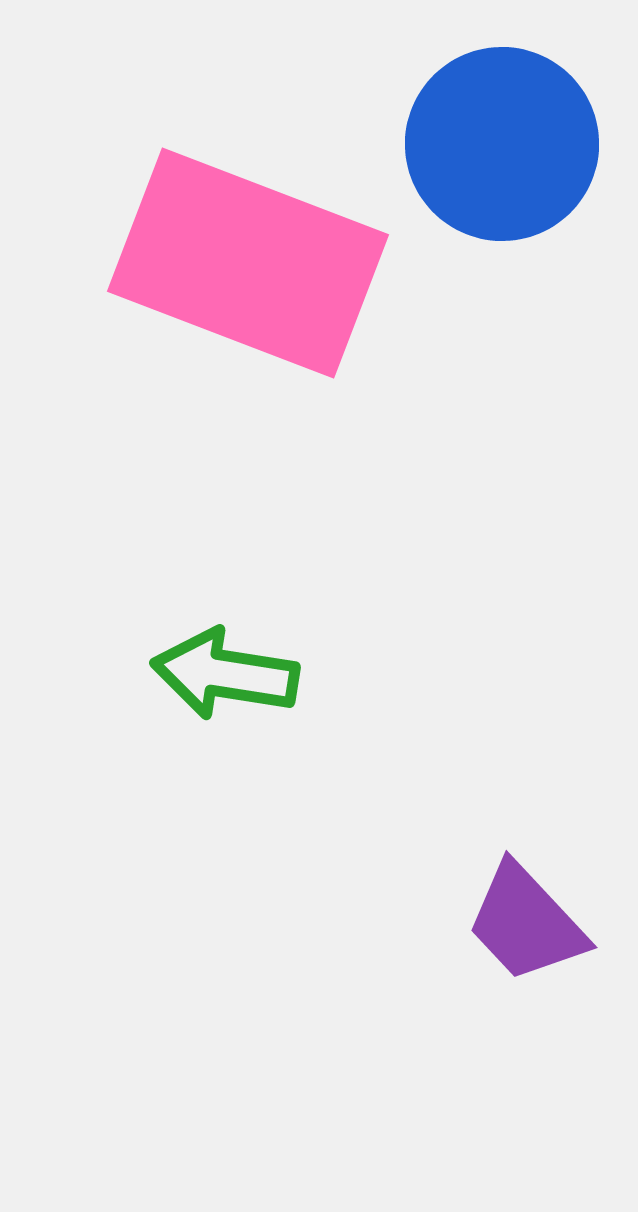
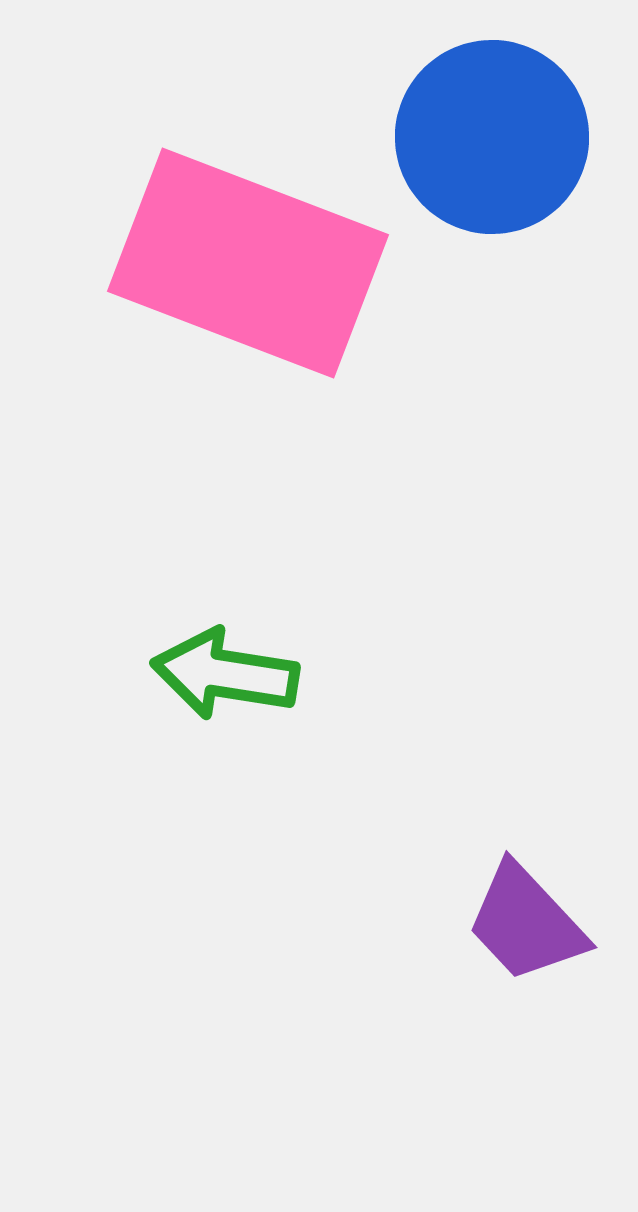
blue circle: moved 10 px left, 7 px up
